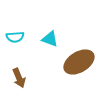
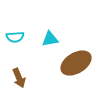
cyan triangle: rotated 30 degrees counterclockwise
brown ellipse: moved 3 px left, 1 px down
